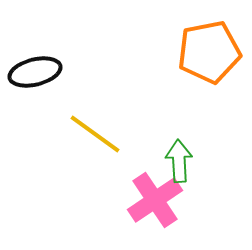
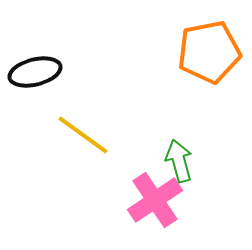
yellow line: moved 12 px left, 1 px down
green arrow: rotated 12 degrees counterclockwise
